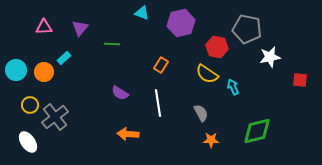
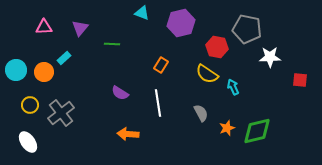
white star: rotated 10 degrees clockwise
gray cross: moved 6 px right, 4 px up
orange star: moved 16 px right, 12 px up; rotated 21 degrees counterclockwise
